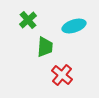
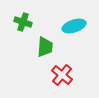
green cross: moved 5 px left, 2 px down; rotated 30 degrees counterclockwise
